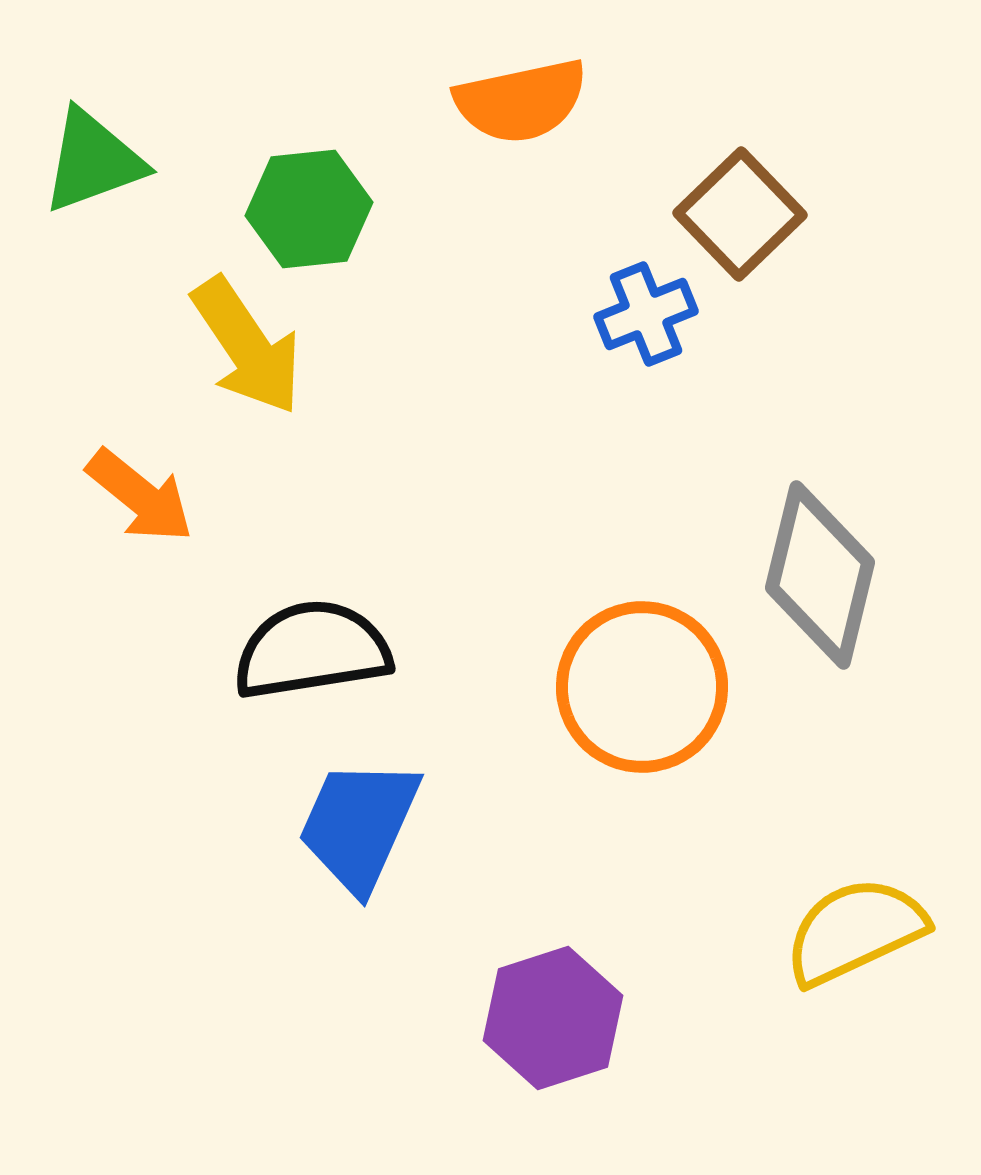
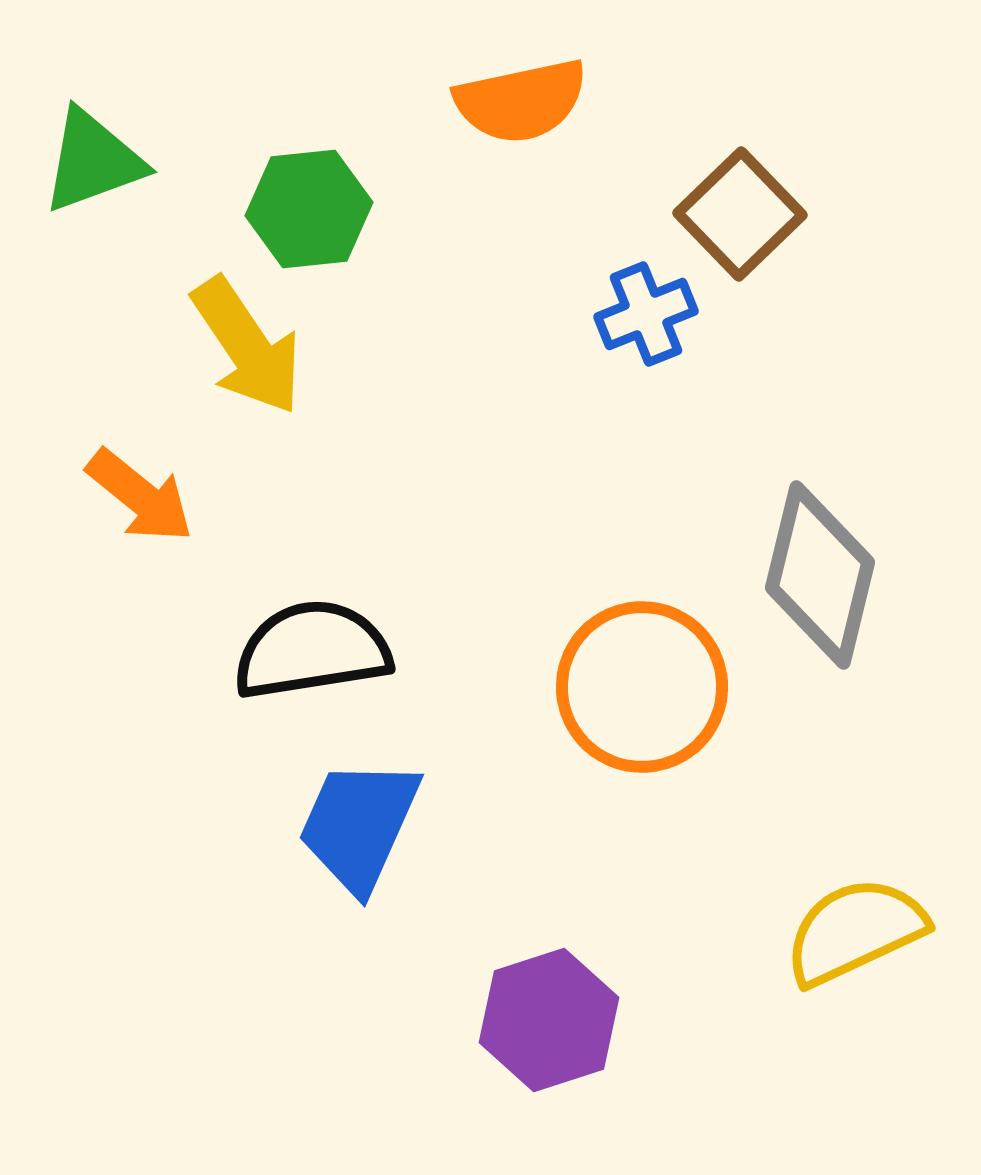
purple hexagon: moved 4 px left, 2 px down
